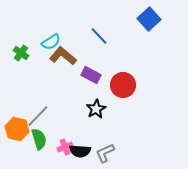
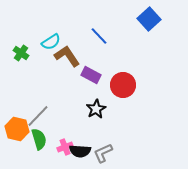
brown L-shape: moved 4 px right; rotated 16 degrees clockwise
gray L-shape: moved 2 px left
